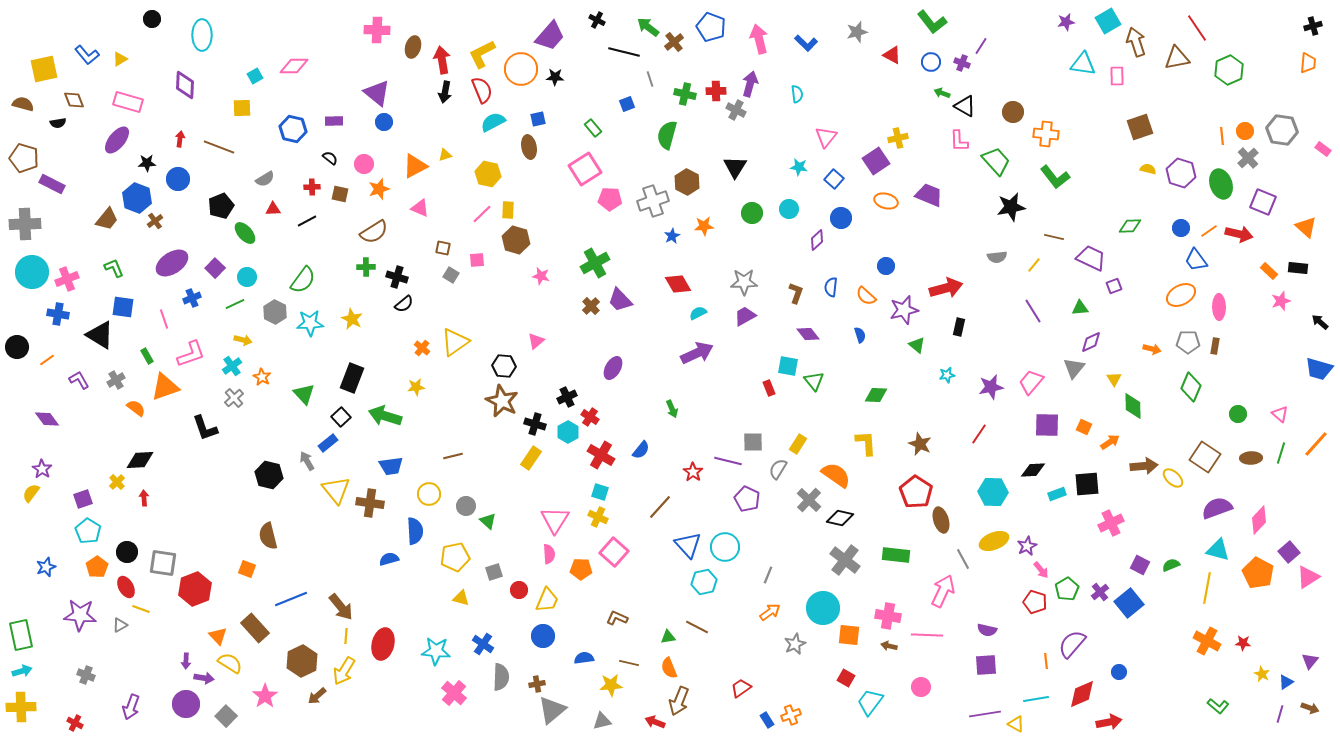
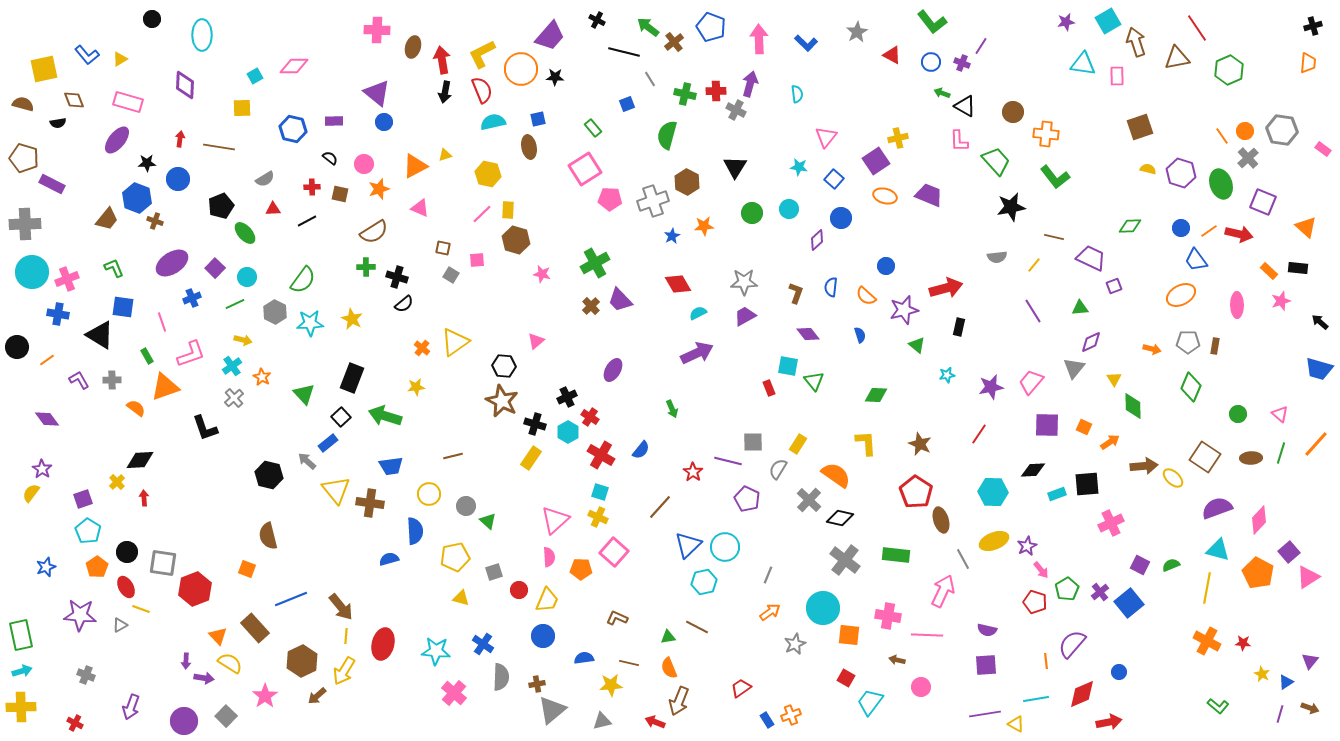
gray star at (857, 32): rotated 15 degrees counterclockwise
pink arrow at (759, 39): rotated 12 degrees clockwise
gray line at (650, 79): rotated 14 degrees counterclockwise
cyan semicircle at (493, 122): rotated 15 degrees clockwise
orange line at (1222, 136): rotated 30 degrees counterclockwise
brown line at (219, 147): rotated 12 degrees counterclockwise
orange ellipse at (886, 201): moved 1 px left, 5 px up
brown cross at (155, 221): rotated 35 degrees counterclockwise
pink star at (541, 276): moved 1 px right, 2 px up
pink ellipse at (1219, 307): moved 18 px right, 2 px up
pink line at (164, 319): moved 2 px left, 3 px down
purple ellipse at (613, 368): moved 2 px down
gray cross at (116, 380): moved 4 px left; rotated 30 degrees clockwise
gray arrow at (307, 461): rotated 18 degrees counterclockwise
pink triangle at (555, 520): rotated 16 degrees clockwise
blue triangle at (688, 545): rotated 28 degrees clockwise
pink semicircle at (549, 554): moved 3 px down
brown arrow at (889, 646): moved 8 px right, 14 px down
purple circle at (186, 704): moved 2 px left, 17 px down
